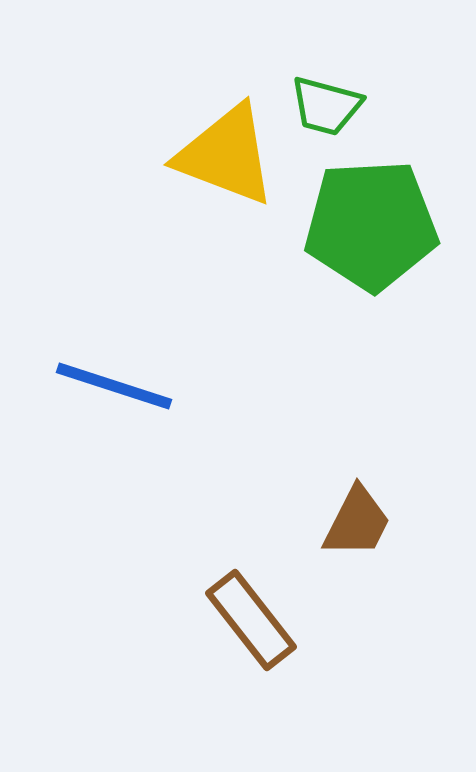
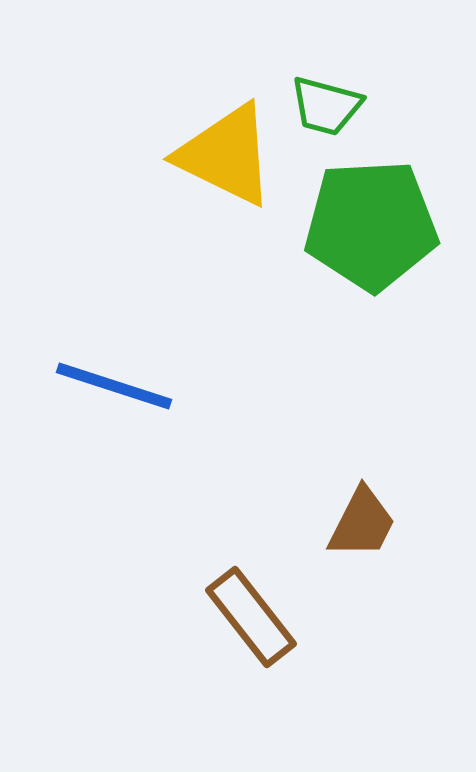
yellow triangle: rotated 5 degrees clockwise
brown trapezoid: moved 5 px right, 1 px down
brown rectangle: moved 3 px up
